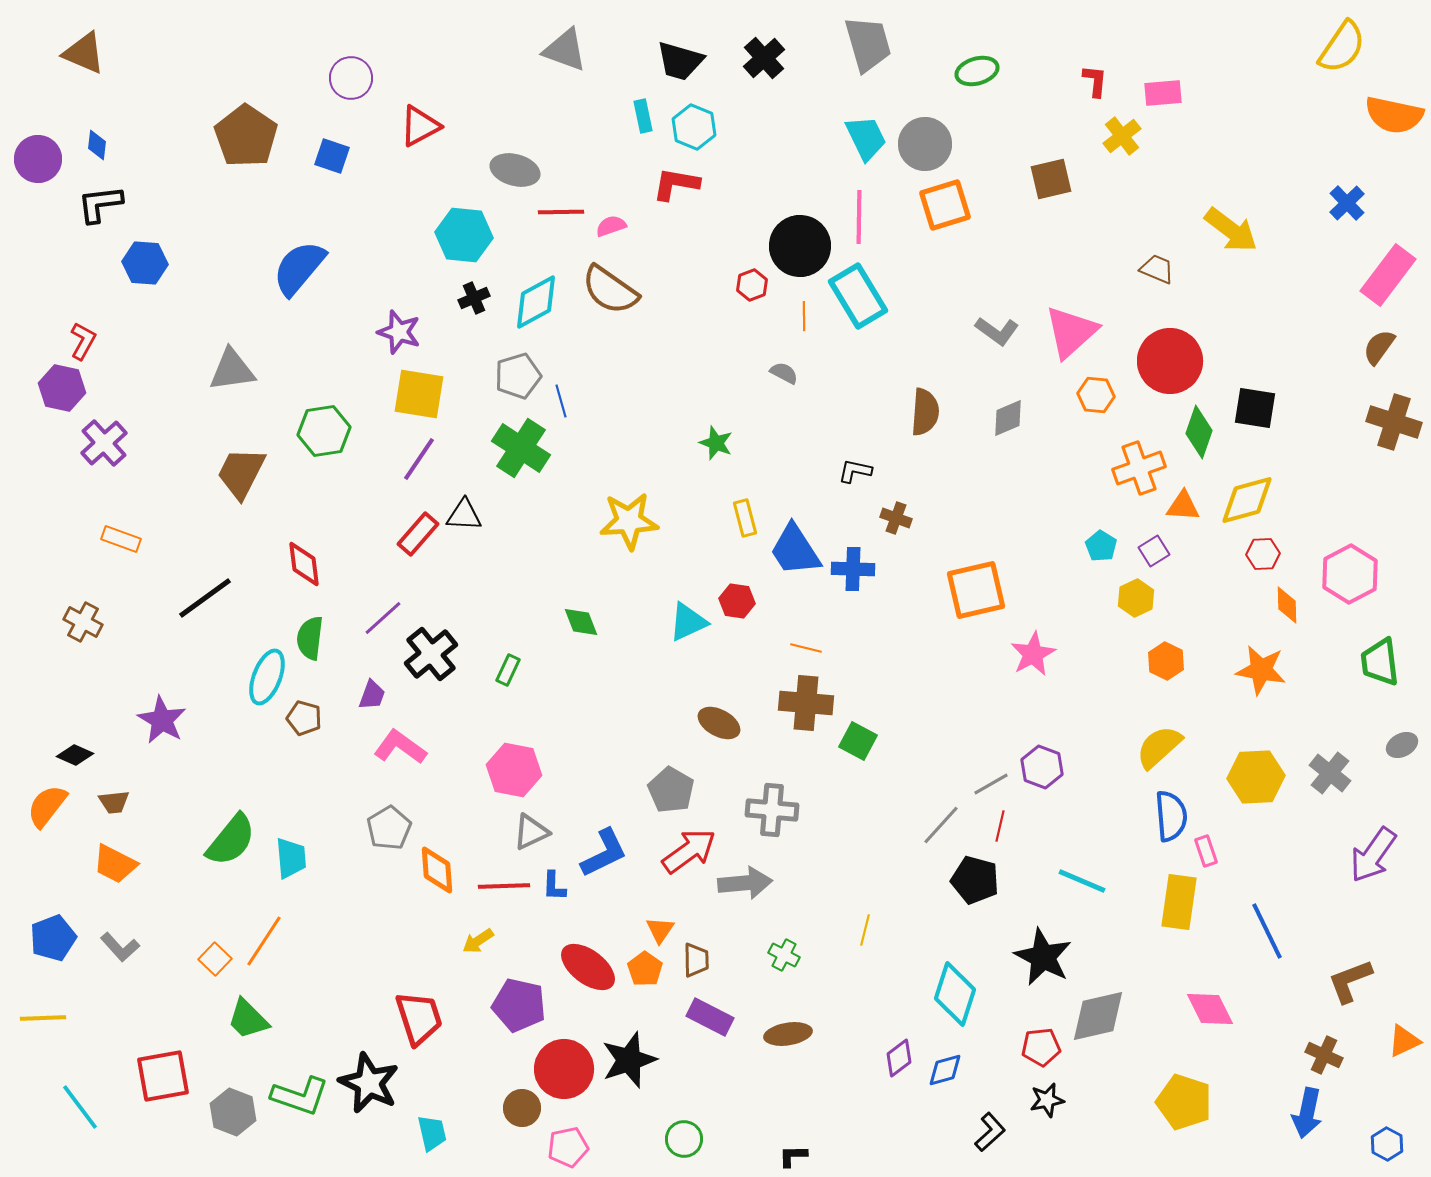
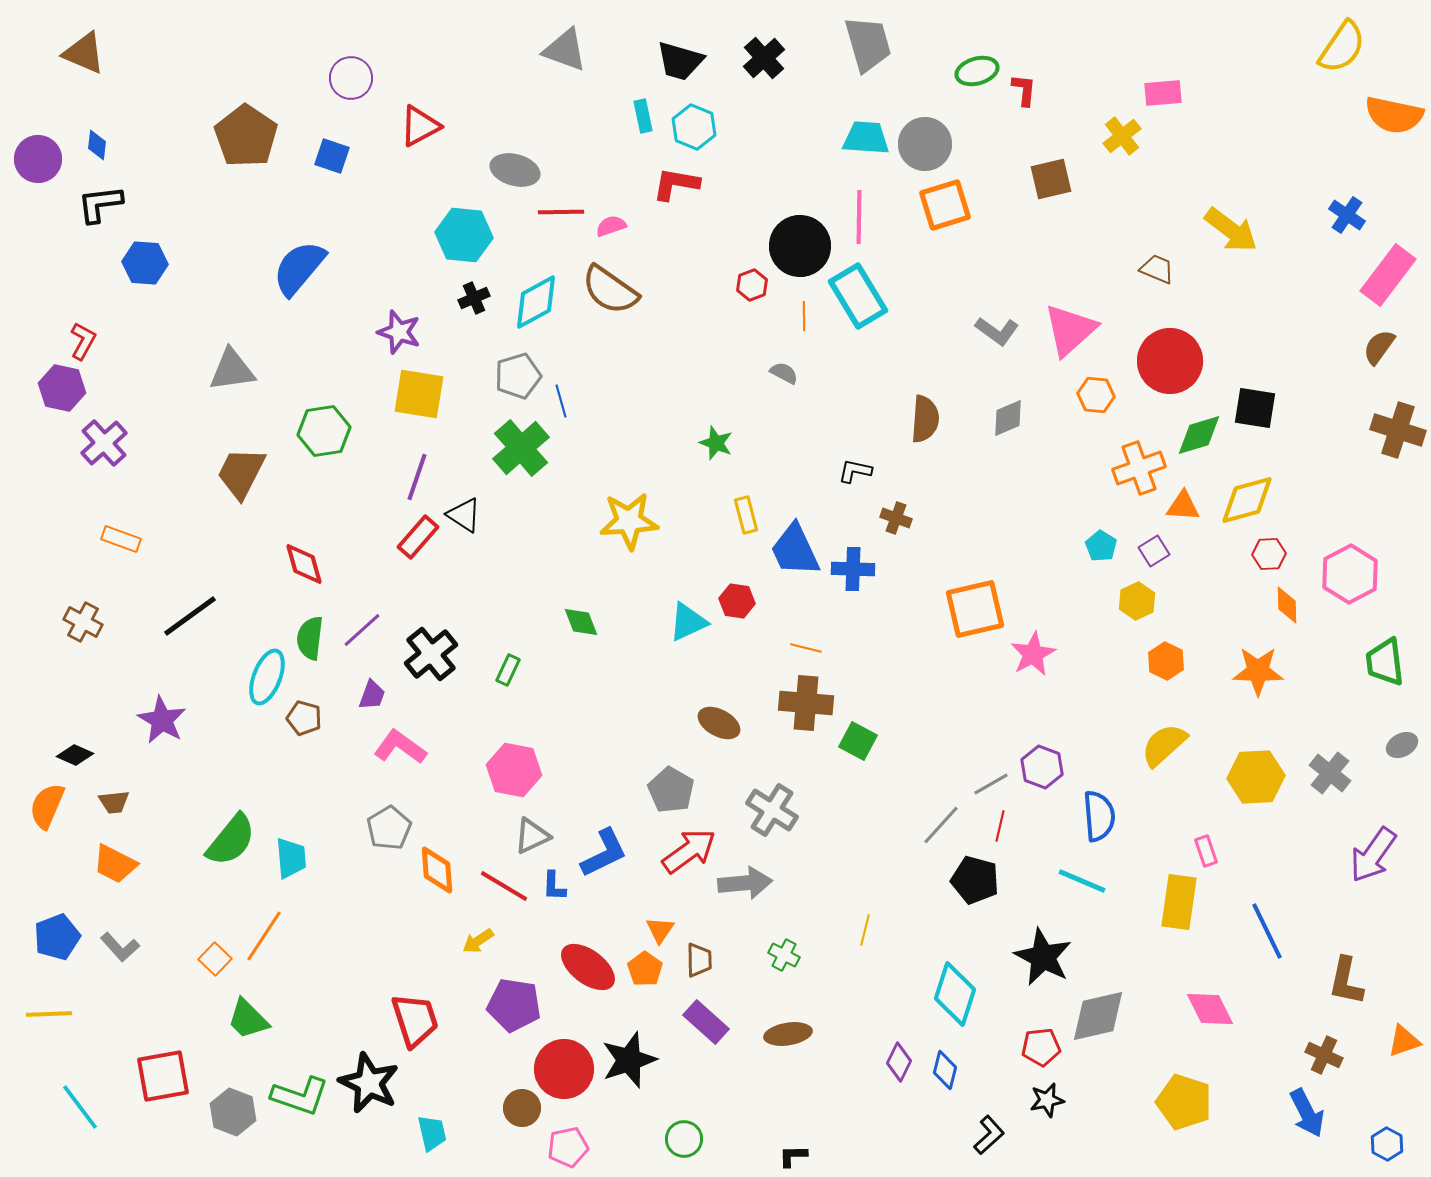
red L-shape at (1095, 81): moved 71 px left, 9 px down
cyan trapezoid at (866, 138): rotated 60 degrees counterclockwise
blue cross at (1347, 203): moved 12 px down; rotated 12 degrees counterclockwise
pink triangle at (1071, 332): moved 1 px left, 2 px up
brown semicircle at (925, 412): moved 7 px down
brown cross at (1394, 422): moved 4 px right, 8 px down
green diamond at (1199, 432): moved 3 px down; rotated 54 degrees clockwise
green cross at (521, 448): rotated 16 degrees clockwise
purple line at (419, 459): moved 2 px left, 18 px down; rotated 15 degrees counterclockwise
black triangle at (464, 515): rotated 30 degrees clockwise
yellow rectangle at (745, 518): moved 1 px right, 3 px up
red rectangle at (418, 534): moved 3 px down
blue trapezoid at (795, 550): rotated 8 degrees clockwise
red hexagon at (1263, 554): moved 6 px right
red diamond at (304, 564): rotated 9 degrees counterclockwise
orange square at (976, 590): moved 1 px left, 19 px down
black line at (205, 598): moved 15 px left, 18 px down
yellow hexagon at (1136, 598): moved 1 px right, 3 px down
purple line at (383, 618): moved 21 px left, 12 px down
green trapezoid at (1380, 662): moved 5 px right
orange star at (1261, 670): moved 3 px left, 1 px down; rotated 9 degrees counterclockwise
yellow semicircle at (1159, 747): moved 5 px right, 2 px up
orange semicircle at (47, 806): rotated 15 degrees counterclockwise
gray cross at (772, 810): rotated 27 degrees clockwise
blue semicircle at (1171, 816): moved 72 px left
gray triangle at (531, 832): moved 1 px right, 4 px down
red line at (504, 886): rotated 33 degrees clockwise
blue pentagon at (53, 938): moved 4 px right, 1 px up
orange line at (264, 941): moved 5 px up
brown trapezoid at (696, 960): moved 3 px right
brown L-shape at (1350, 981): moved 4 px left; rotated 57 degrees counterclockwise
purple pentagon at (519, 1005): moved 5 px left; rotated 4 degrees counterclockwise
purple rectangle at (710, 1017): moved 4 px left, 5 px down; rotated 15 degrees clockwise
yellow line at (43, 1018): moved 6 px right, 4 px up
red trapezoid at (419, 1018): moved 4 px left, 2 px down
orange triangle at (1404, 1041): rotated 6 degrees clockwise
purple diamond at (899, 1058): moved 4 px down; rotated 27 degrees counterclockwise
blue diamond at (945, 1070): rotated 60 degrees counterclockwise
blue arrow at (1307, 1113): rotated 39 degrees counterclockwise
black L-shape at (990, 1132): moved 1 px left, 3 px down
